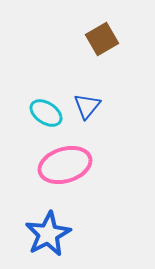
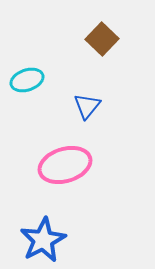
brown square: rotated 16 degrees counterclockwise
cyan ellipse: moved 19 px left, 33 px up; rotated 52 degrees counterclockwise
blue star: moved 5 px left, 6 px down
